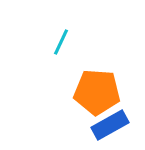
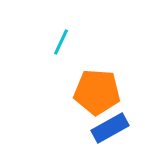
blue rectangle: moved 3 px down
